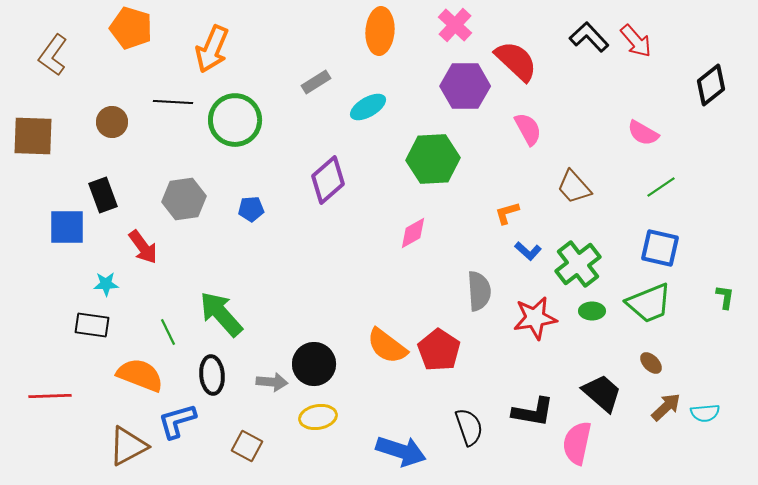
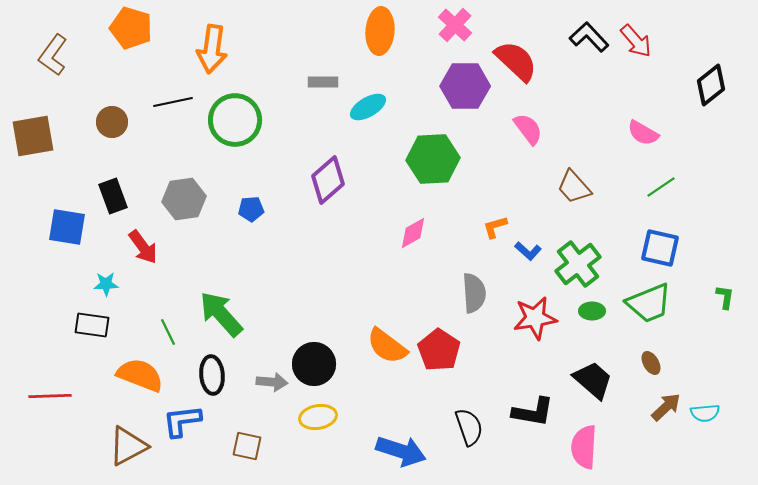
orange arrow at (212, 49): rotated 15 degrees counterclockwise
gray rectangle at (316, 82): moved 7 px right; rotated 32 degrees clockwise
black line at (173, 102): rotated 15 degrees counterclockwise
pink semicircle at (528, 129): rotated 8 degrees counterclockwise
brown square at (33, 136): rotated 12 degrees counterclockwise
black rectangle at (103, 195): moved 10 px right, 1 px down
orange L-shape at (507, 213): moved 12 px left, 14 px down
blue square at (67, 227): rotated 9 degrees clockwise
gray semicircle at (479, 291): moved 5 px left, 2 px down
brown ellipse at (651, 363): rotated 15 degrees clockwise
black trapezoid at (602, 393): moved 9 px left, 13 px up
blue L-shape at (177, 421): moved 5 px right; rotated 9 degrees clockwise
pink semicircle at (577, 443): moved 7 px right, 4 px down; rotated 9 degrees counterclockwise
brown square at (247, 446): rotated 16 degrees counterclockwise
